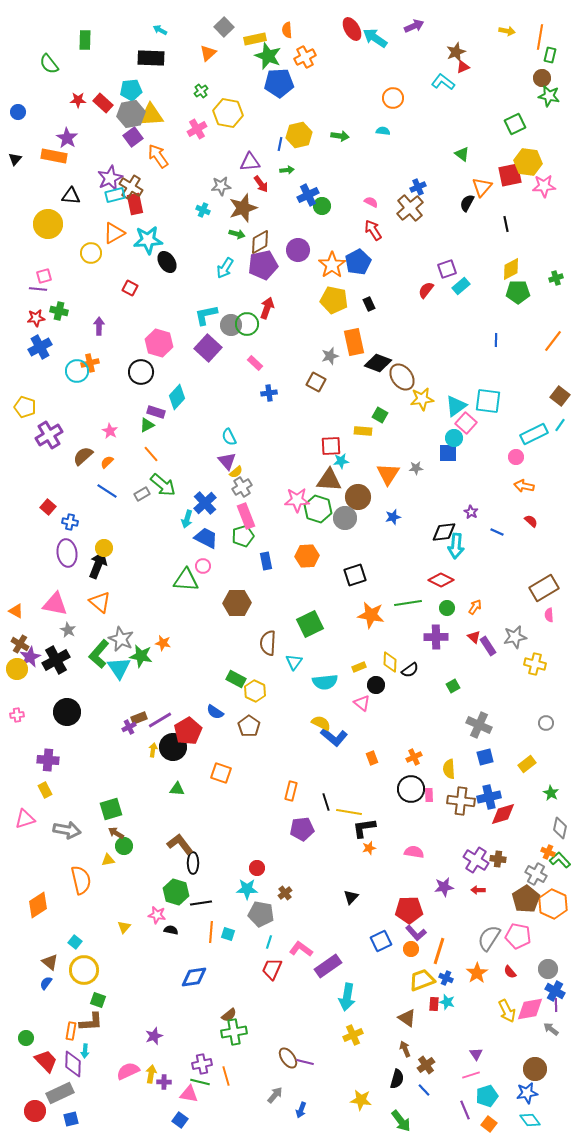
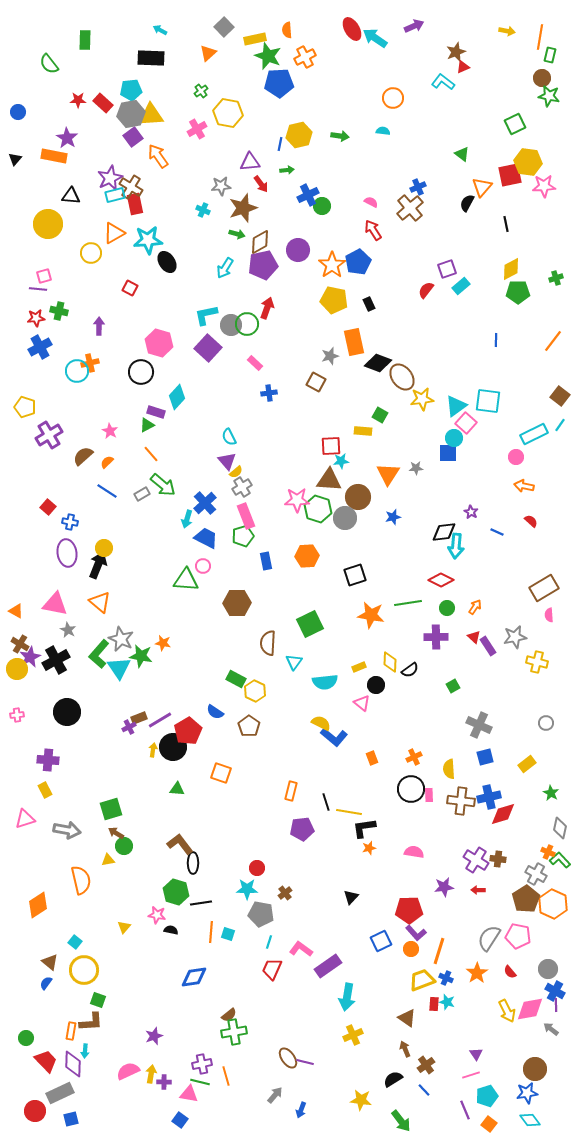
yellow cross at (535, 664): moved 2 px right, 2 px up
black semicircle at (397, 1079): moved 4 px left; rotated 138 degrees counterclockwise
